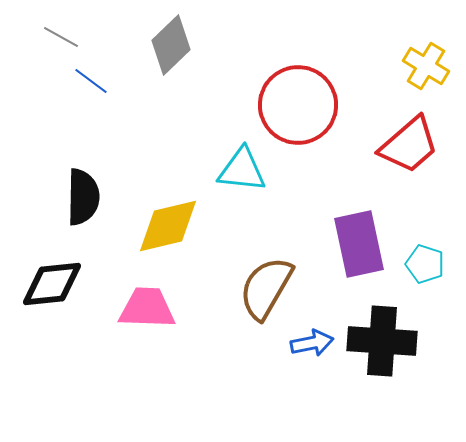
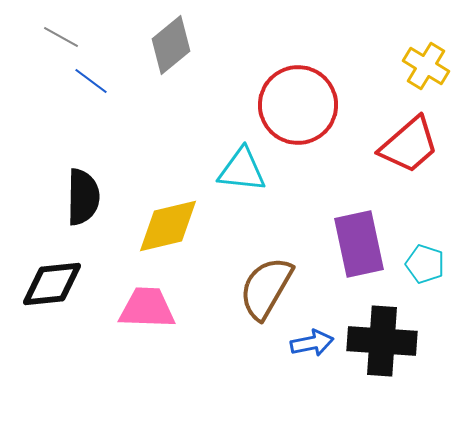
gray diamond: rotated 4 degrees clockwise
